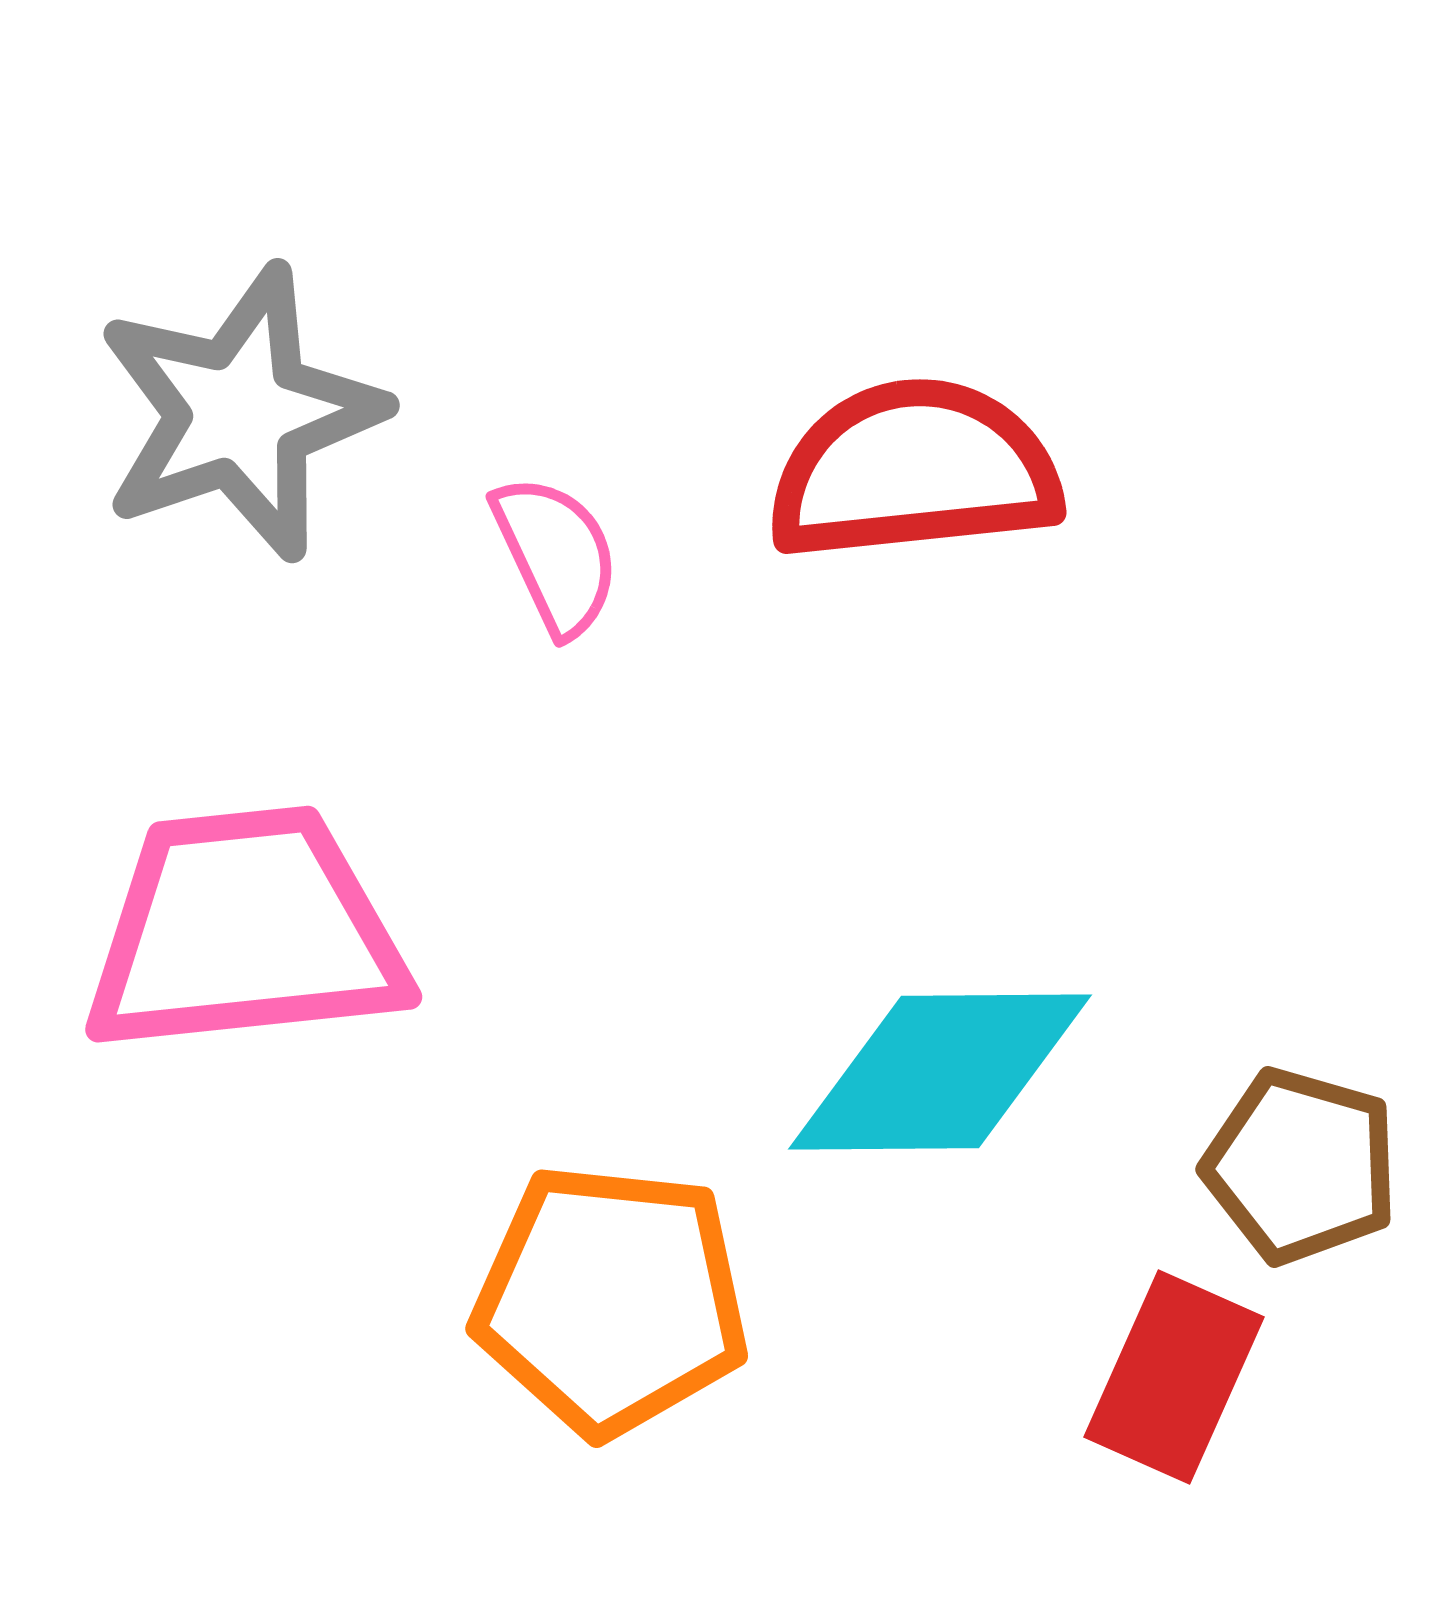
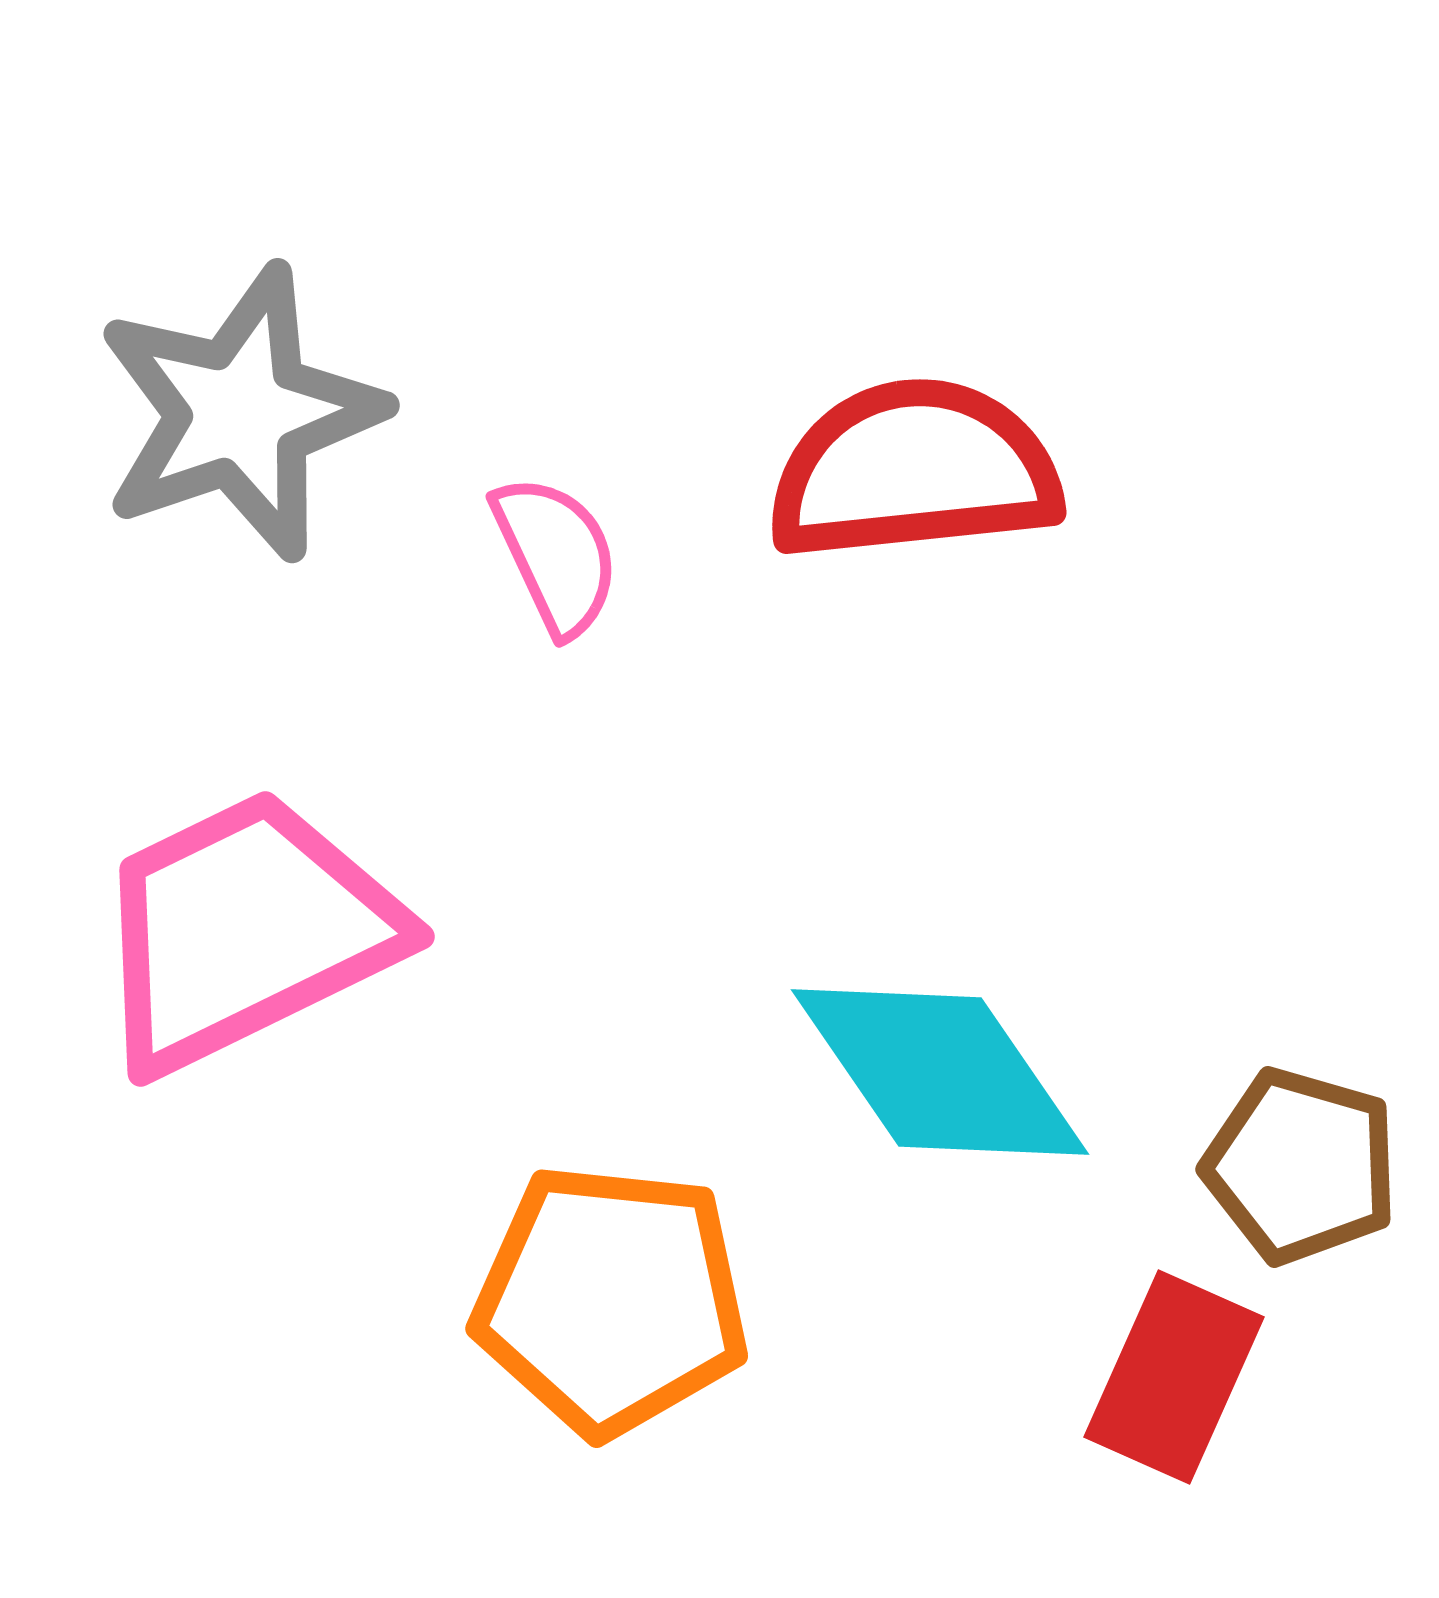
pink trapezoid: rotated 20 degrees counterclockwise
cyan diamond: rotated 56 degrees clockwise
